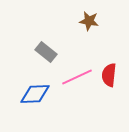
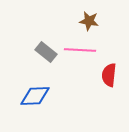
pink line: moved 3 px right, 27 px up; rotated 28 degrees clockwise
blue diamond: moved 2 px down
